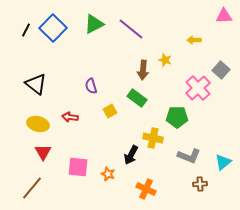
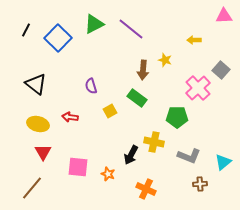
blue square: moved 5 px right, 10 px down
yellow cross: moved 1 px right, 4 px down
